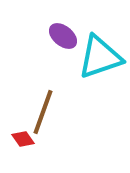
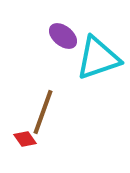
cyan triangle: moved 2 px left, 1 px down
red diamond: moved 2 px right
